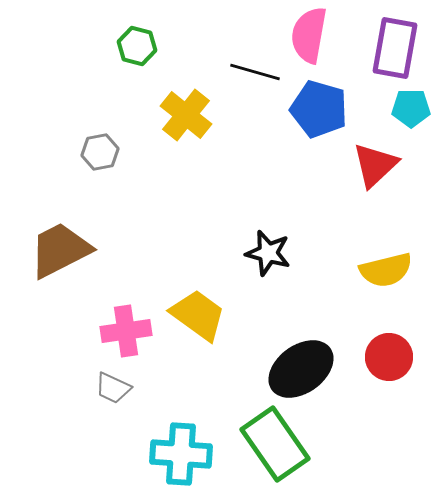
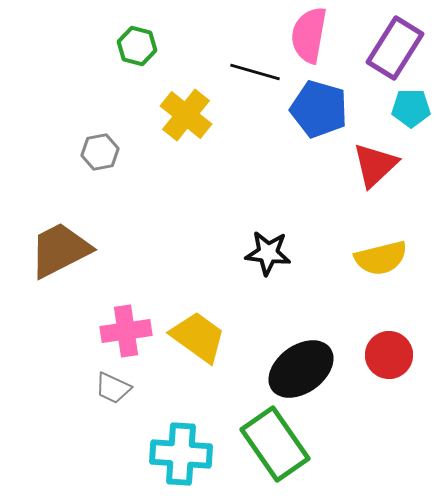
purple rectangle: rotated 22 degrees clockwise
black star: rotated 9 degrees counterclockwise
yellow semicircle: moved 5 px left, 12 px up
yellow trapezoid: moved 22 px down
red circle: moved 2 px up
